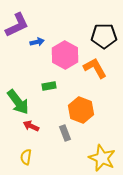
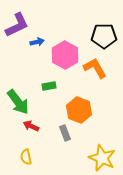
orange hexagon: moved 2 px left
yellow semicircle: rotated 21 degrees counterclockwise
